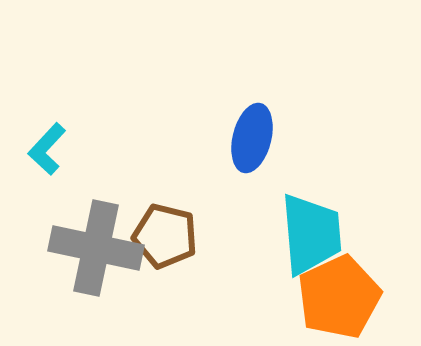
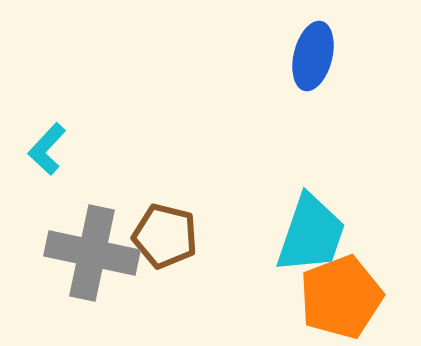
blue ellipse: moved 61 px right, 82 px up
cyan trapezoid: rotated 24 degrees clockwise
gray cross: moved 4 px left, 5 px down
orange pentagon: moved 2 px right; rotated 4 degrees clockwise
